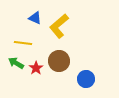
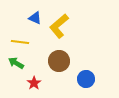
yellow line: moved 3 px left, 1 px up
red star: moved 2 px left, 15 px down
